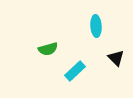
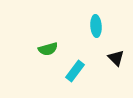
cyan rectangle: rotated 10 degrees counterclockwise
